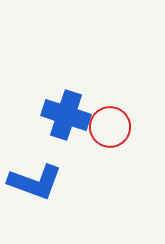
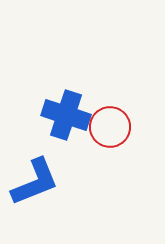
blue L-shape: rotated 42 degrees counterclockwise
